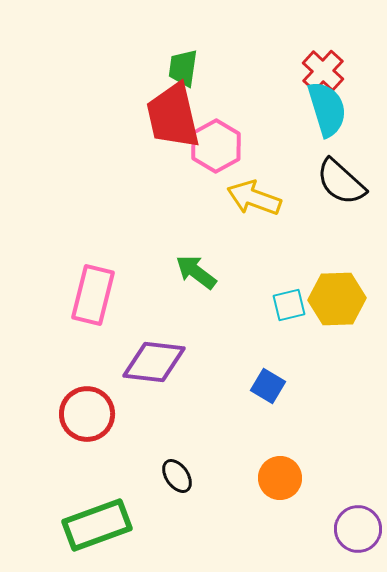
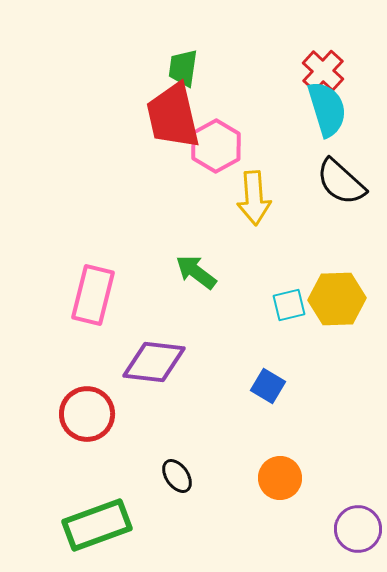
yellow arrow: rotated 114 degrees counterclockwise
